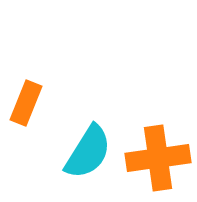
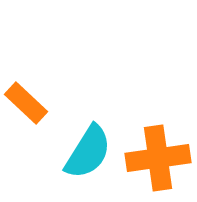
orange rectangle: rotated 69 degrees counterclockwise
